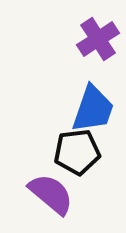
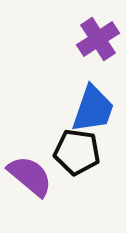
black pentagon: rotated 15 degrees clockwise
purple semicircle: moved 21 px left, 18 px up
